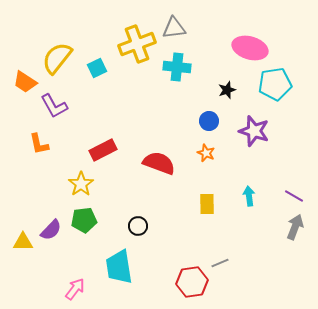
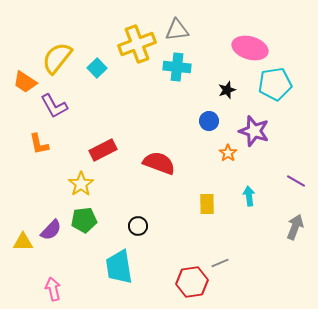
gray triangle: moved 3 px right, 2 px down
cyan square: rotated 18 degrees counterclockwise
orange star: moved 22 px right; rotated 12 degrees clockwise
purple line: moved 2 px right, 15 px up
pink arrow: moved 22 px left; rotated 50 degrees counterclockwise
